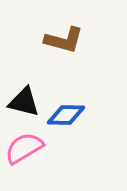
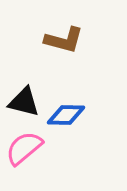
pink semicircle: rotated 9 degrees counterclockwise
